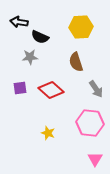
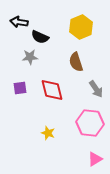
yellow hexagon: rotated 20 degrees counterclockwise
red diamond: moved 1 px right; rotated 35 degrees clockwise
pink triangle: rotated 28 degrees clockwise
